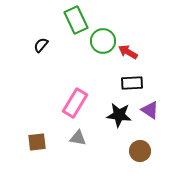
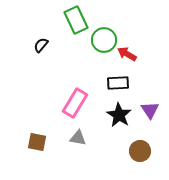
green circle: moved 1 px right, 1 px up
red arrow: moved 1 px left, 2 px down
black rectangle: moved 14 px left
purple triangle: rotated 24 degrees clockwise
black star: rotated 25 degrees clockwise
brown square: rotated 18 degrees clockwise
